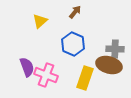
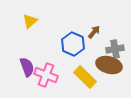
brown arrow: moved 19 px right, 20 px down
yellow triangle: moved 10 px left
gray cross: rotated 12 degrees counterclockwise
yellow rectangle: moved 1 px up; rotated 65 degrees counterclockwise
